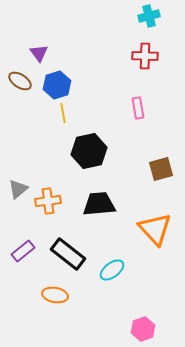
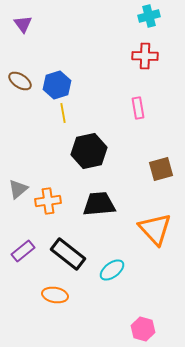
purple triangle: moved 16 px left, 29 px up
pink hexagon: rotated 25 degrees counterclockwise
